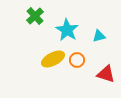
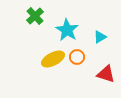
cyan triangle: moved 1 px right, 1 px down; rotated 16 degrees counterclockwise
orange circle: moved 3 px up
